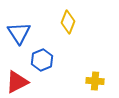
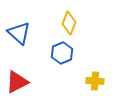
yellow diamond: moved 1 px right, 1 px down
blue triangle: rotated 15 degrees counterclockwise
blue hexagon: moved 20 px right, 7 px up
